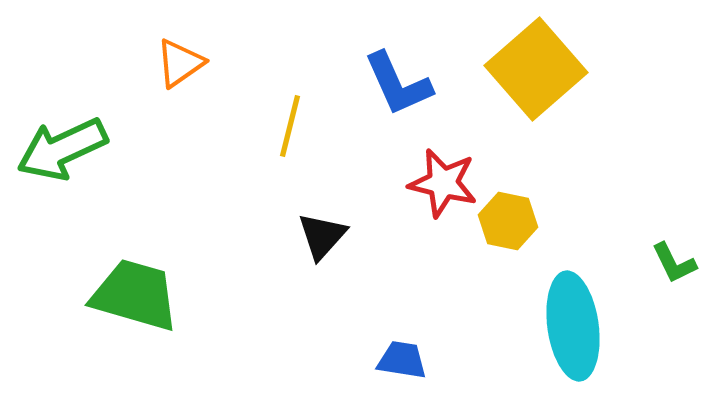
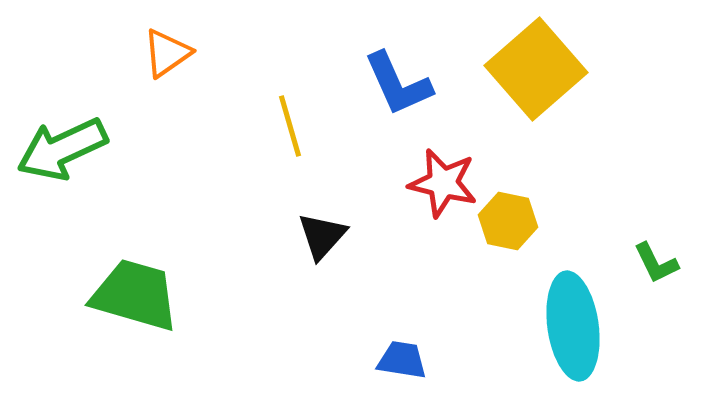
orange triangle: moved 13 px left, 10 px up
yellow line: rotated 30 degrees counterclockwise
green L-shape: moved 18 px left
